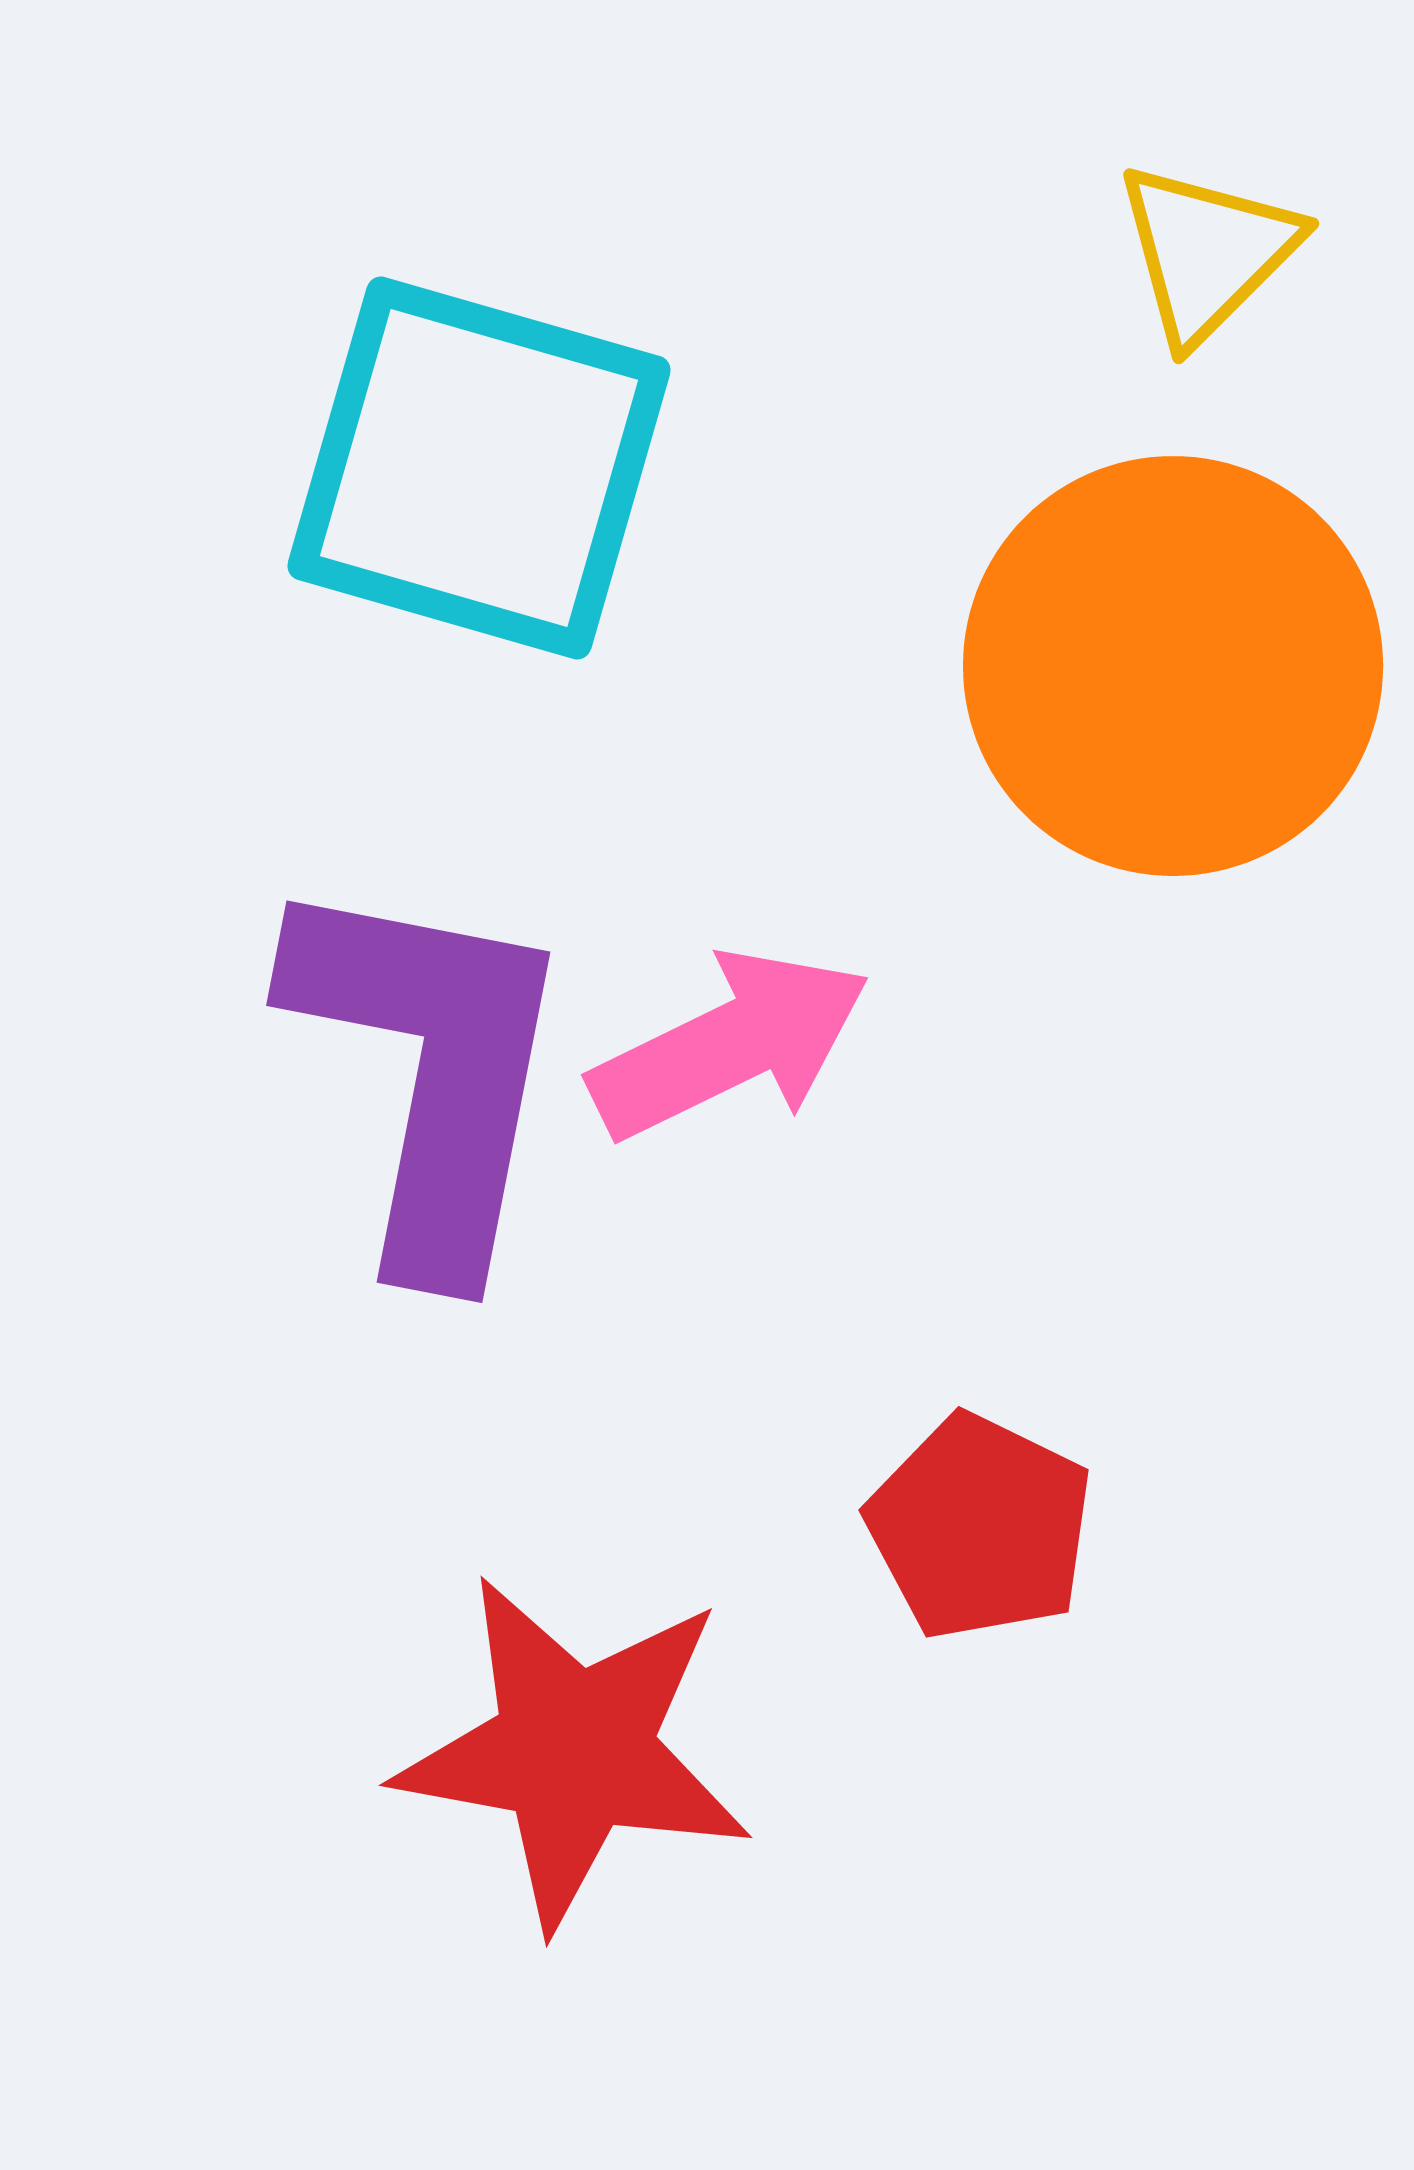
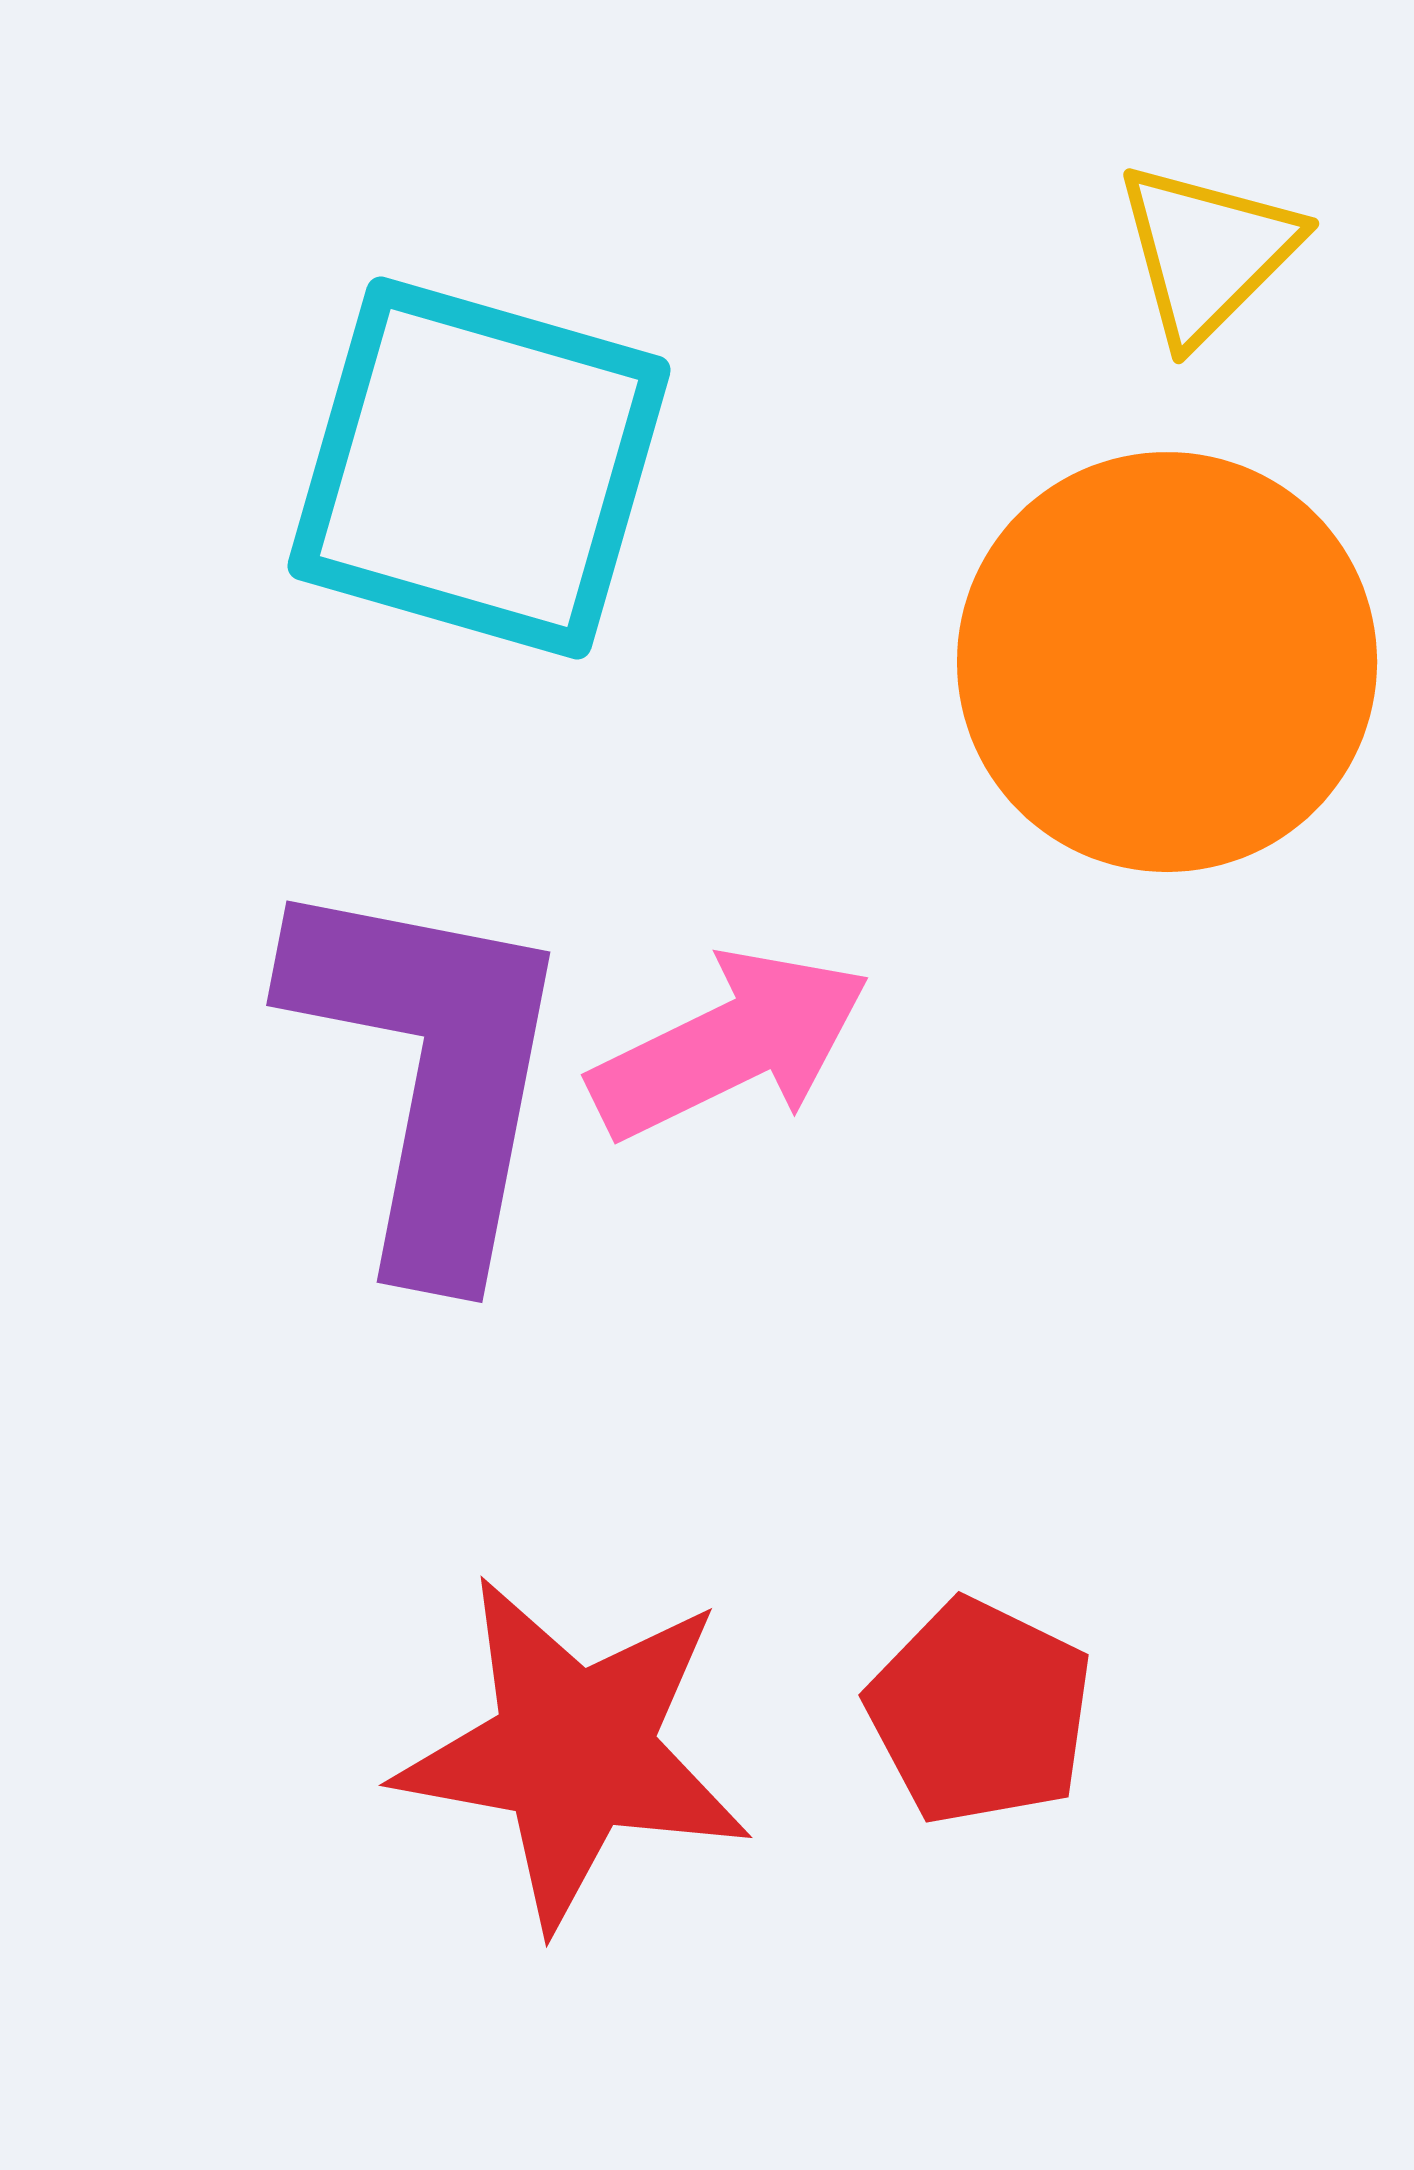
orange circle: moved 6 px left, 4 px up
red pentagon: moved 185 px down
